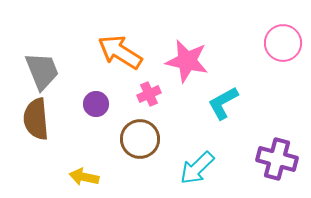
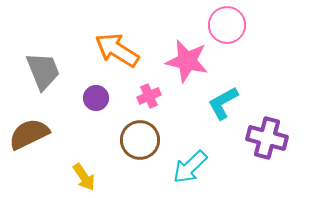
pink circle: moved 56 px left, 18 px up
orange arrow: moved 3 px left, 2 px up
gray trapezoid: moved 1 px right
pink cross: moved 2 px down
purple circle: moved 6 px up
brown semicircle: moved 7 px left, 15 px down; rotated 69 degrees clockwise
brown circle: moved 1 px down
purple cross: moved 10 px left, 21 px up
cyan arrow: moved 7 px left, 1 px up
yellow arrow: rotated 136 degrees counterclockwise
